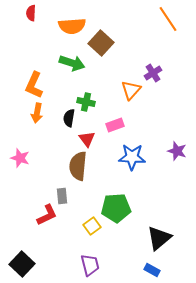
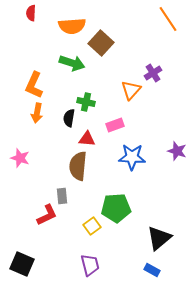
red triangle: rotated 48 degrees counterclockwise
black square: rotated 20 degrees counterclockwise
